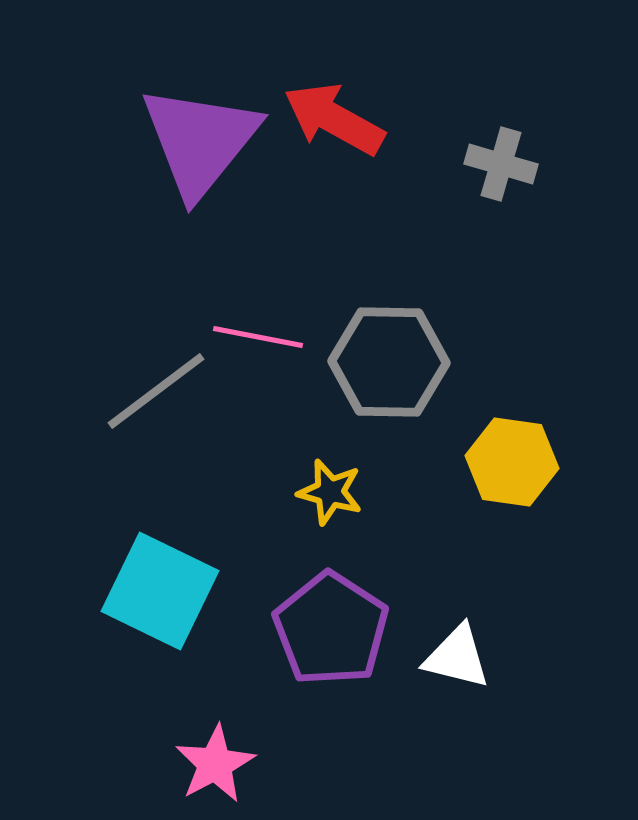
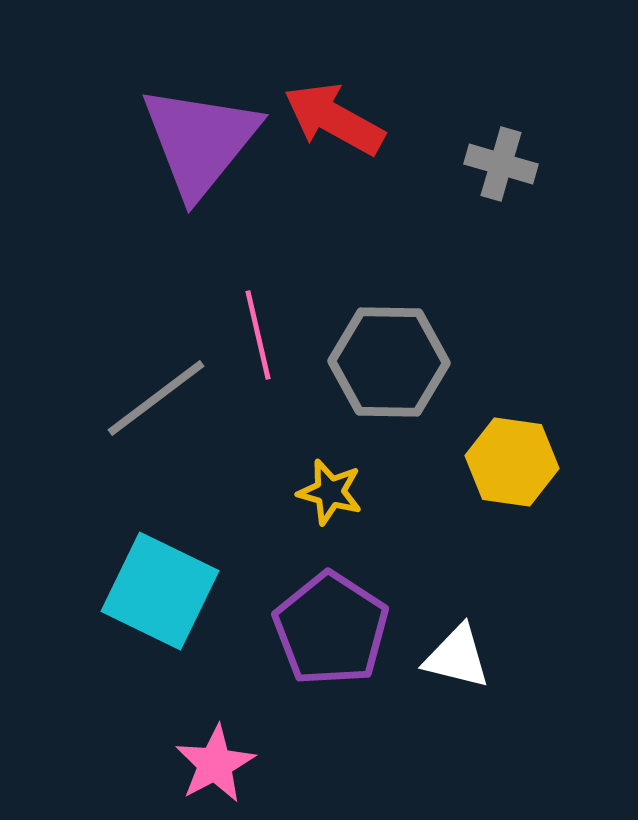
pink line: moved 2 px up; rotated 66 degrees clockwise
gray line: moved 7 px down
